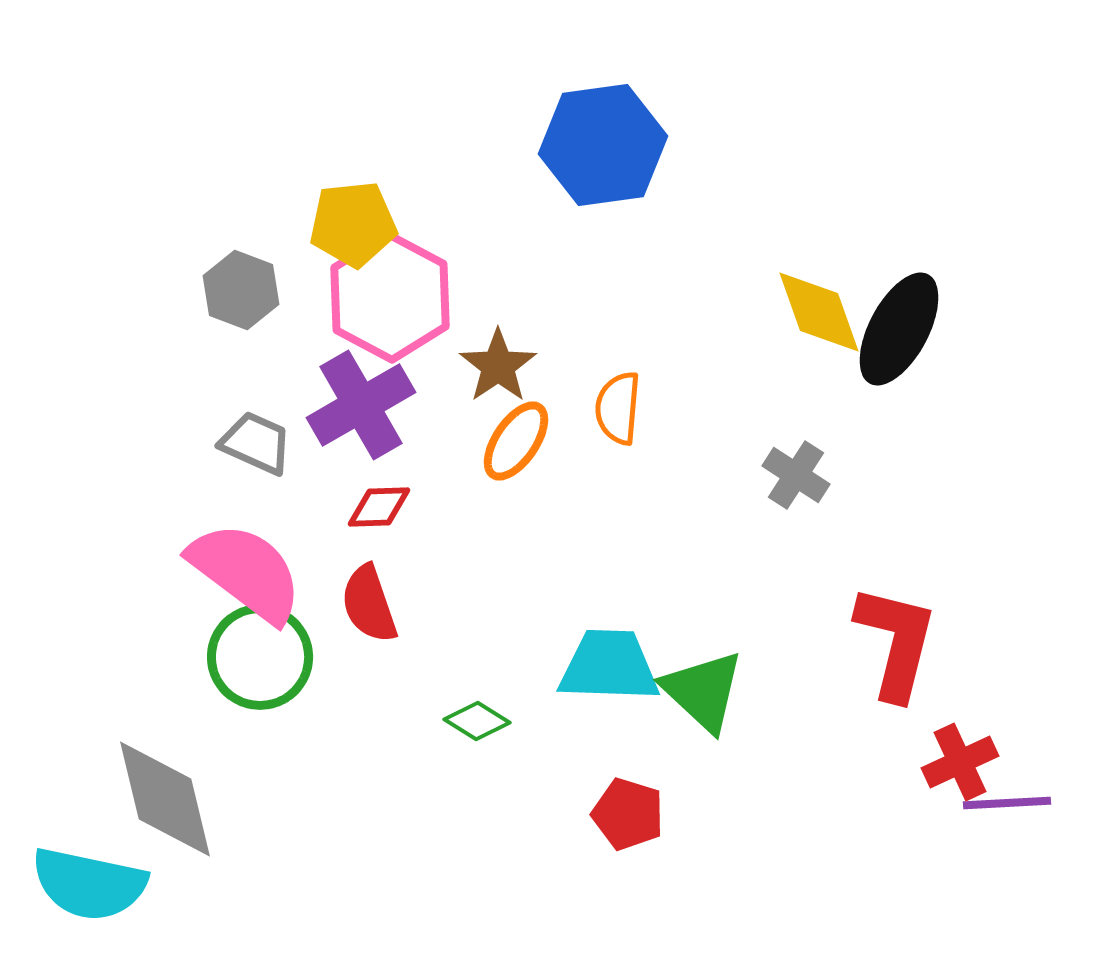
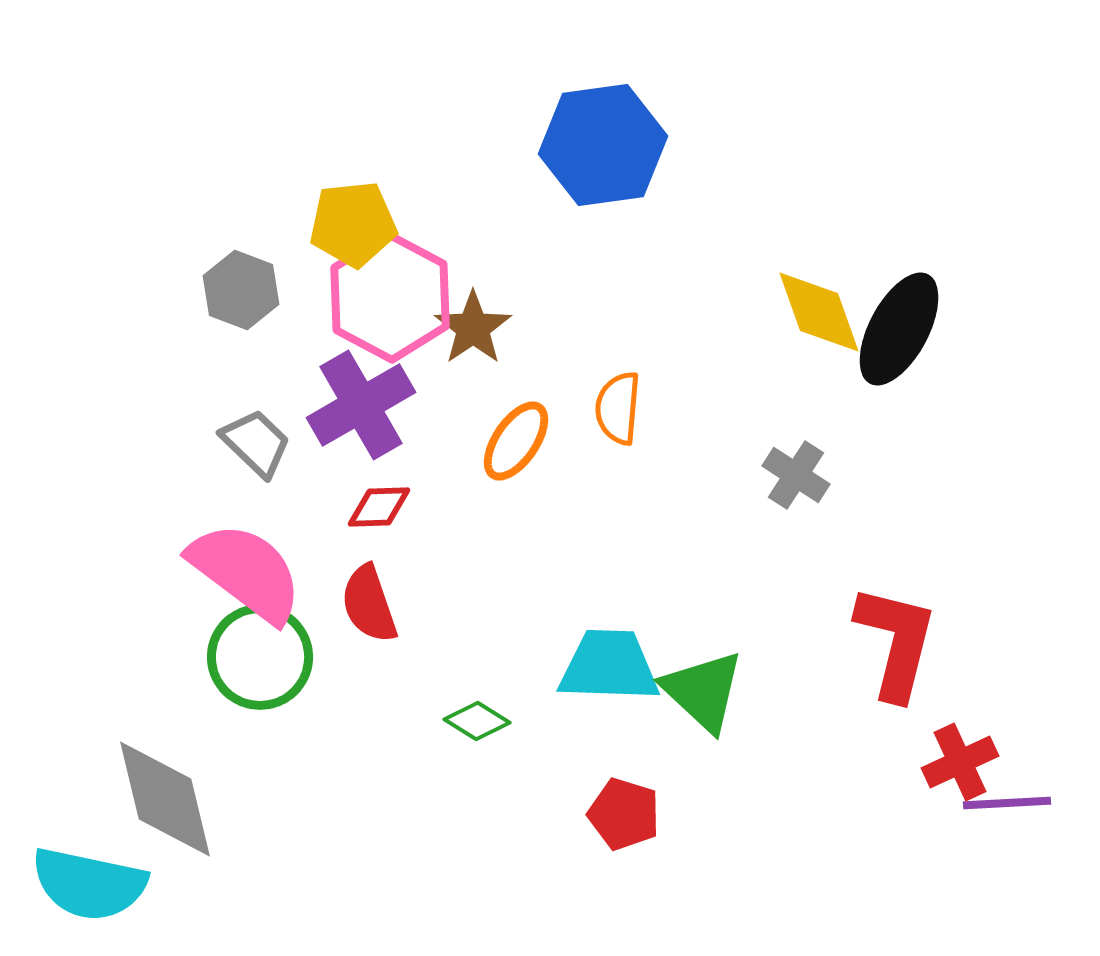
brown star: moved 25 px left, 38 px up
gray trapezoid: rotated 20 degrees clockwise
red pentagon: moved 4 px left
